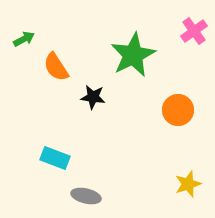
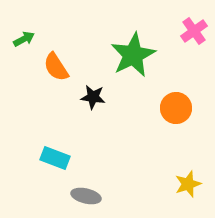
orange circle: moved 2 px left, 2 px up
